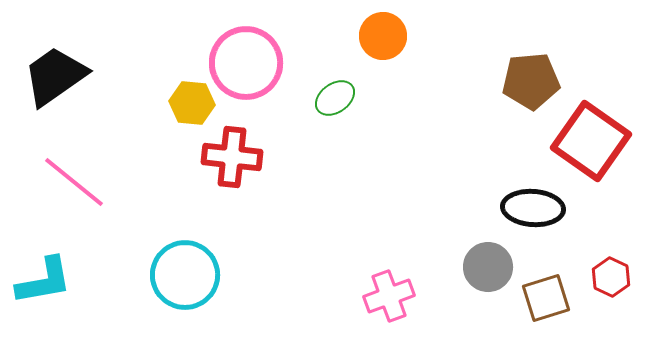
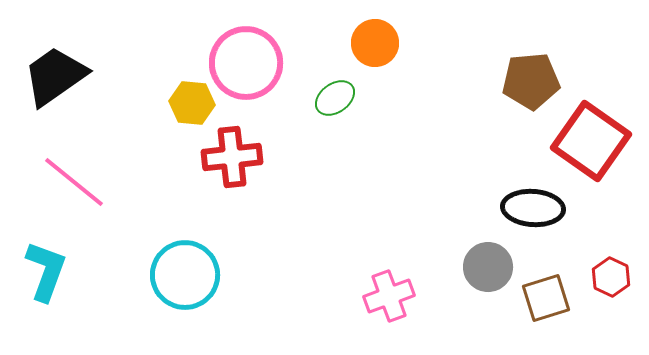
orange circle: moved 8 px left, 7 px down
red cross: rotated 12 degrees counterclockwise
cyan L-shape: moved 2 px right, 10 px up; rotated 60 degrees counterclockwise
